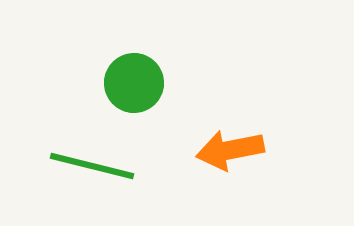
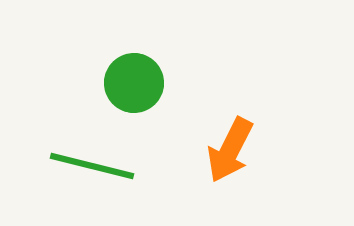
orange arrow: rotated 52 degrees counterclockwise
